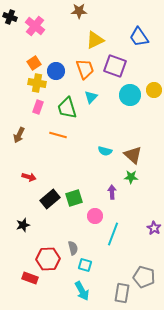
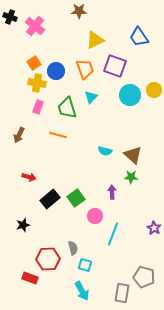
green square: moved 2 px right; rotated 18 degrees counterclockwise
